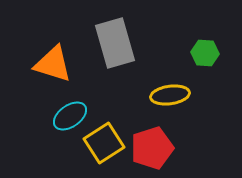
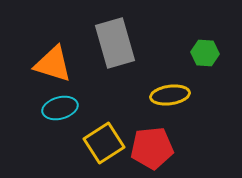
cyan ellipse: moved 10 px left, 8 px up; rotated 20 degrees clockwise
red pentagon: rotated 12 degrees clockwise
